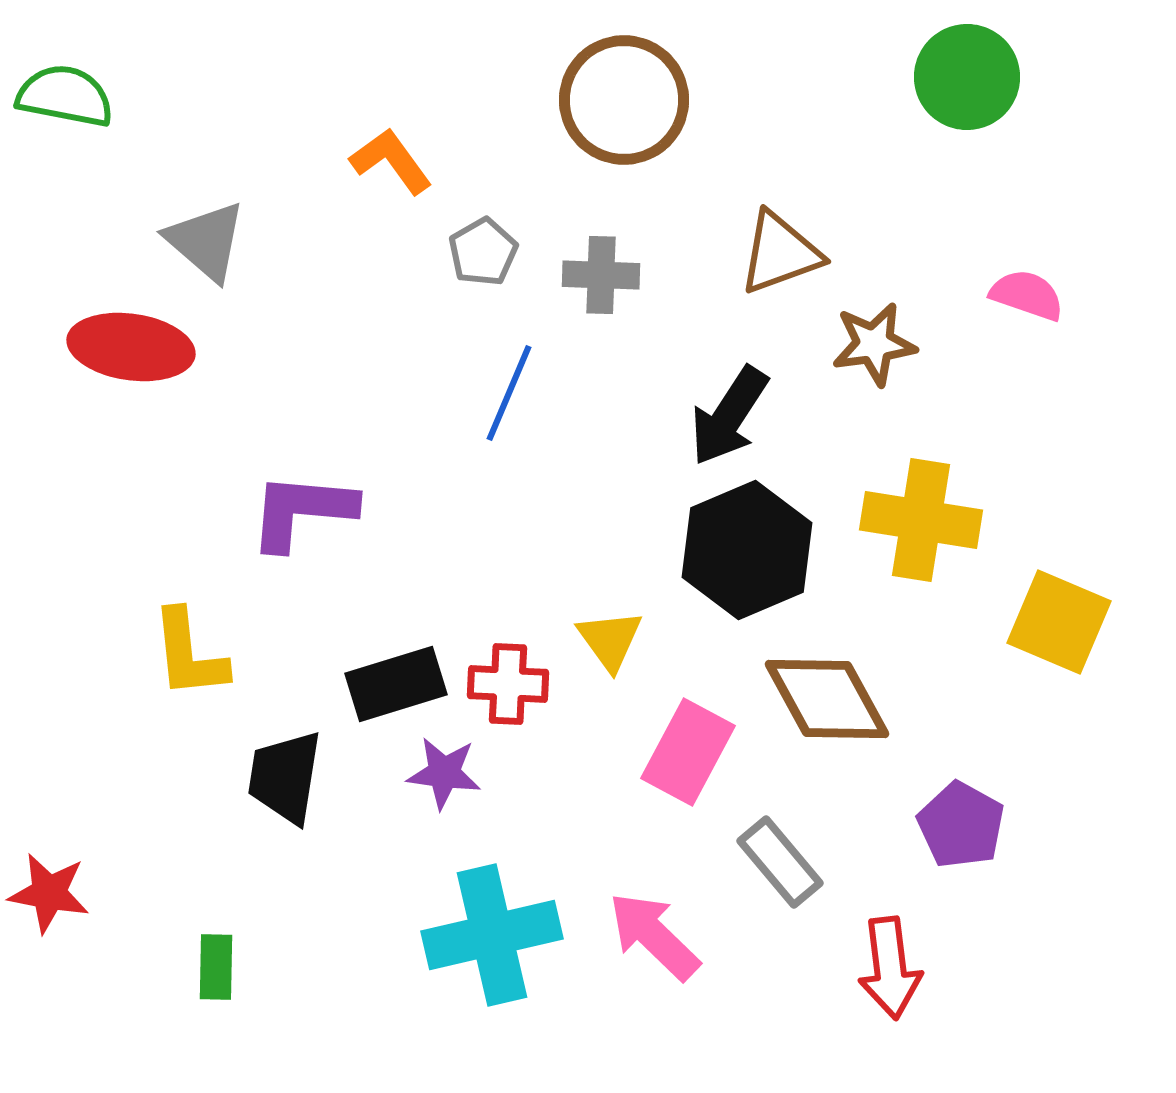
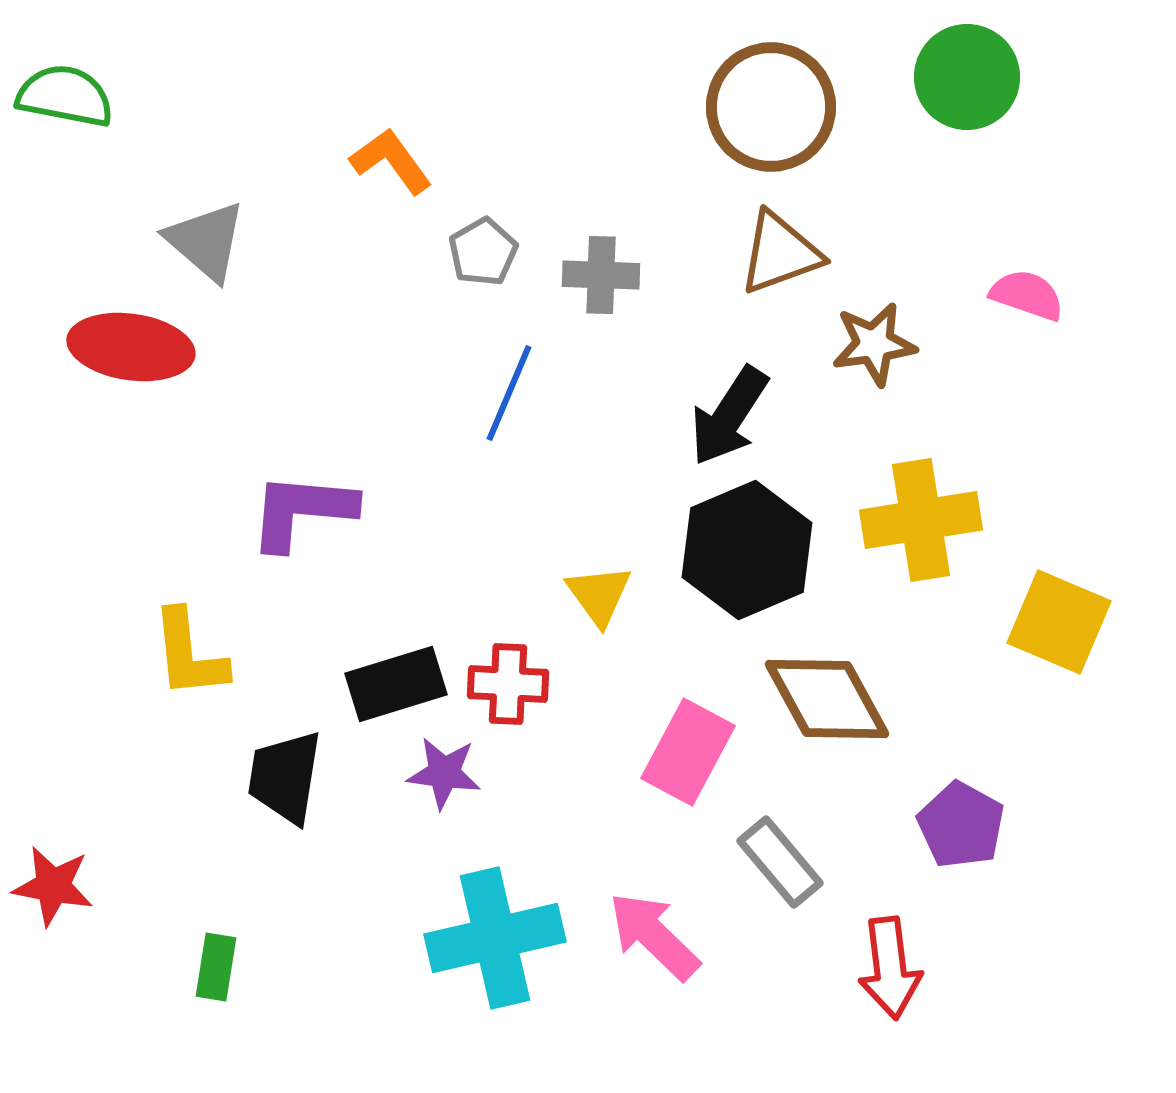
brown circle: moved 147 px right, 7 px down
yellow cross: rotated 18 degrees counterclockwise
yellow triangle: moved 11 px left, 45 px up
red star: moved 4 px right, 7 px up
cyan cross: moved 3 px right, 3 px down
green rectangle: rotated 8 degrees clockwise
